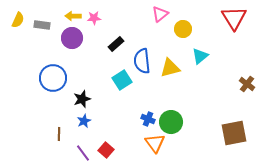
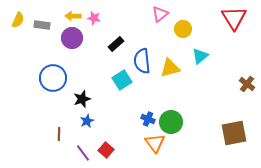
pink star: rotated 16 degrees clockwise
blue star: moved 3 px right
